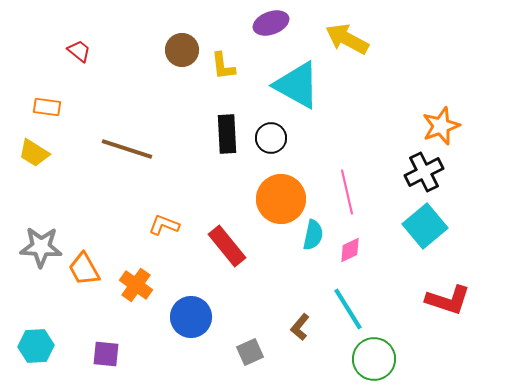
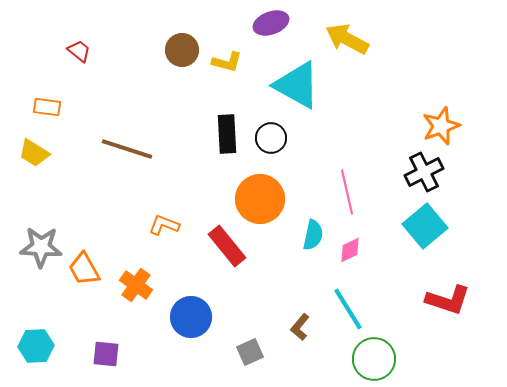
yellow L-shape: moved 4 px right, 4 px up; rotated 68 degrees counterclockwise
orange circle: moved 21 px left
